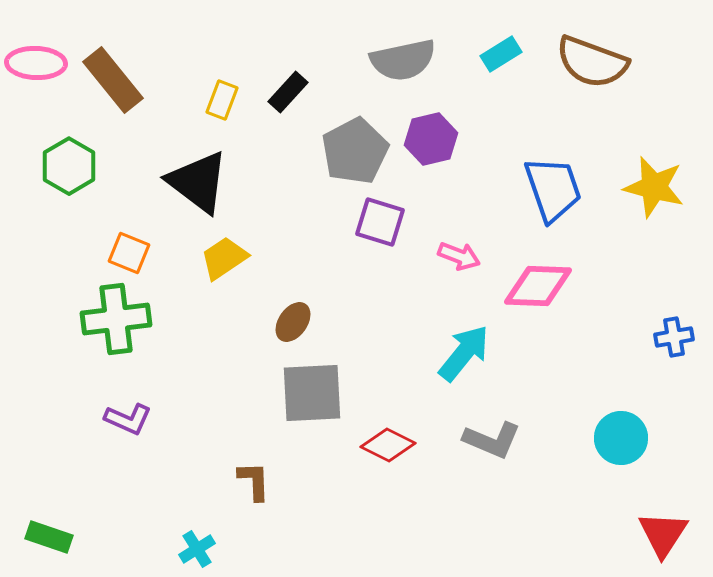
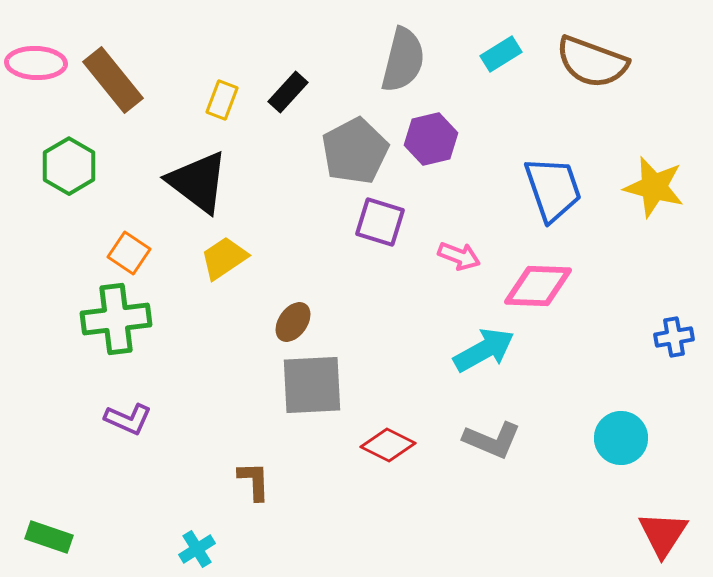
gray semicircle: rotated 64 degrees counterclockwise
orange square: rotated 12 degrees clockwise
cyan arrow: moved 20 px right, 3 px up; rotated 22 degrees clockwise
gray square: moved 8 px up
